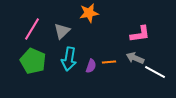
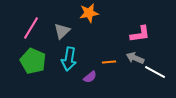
pink line: moved 1 px left, 1 px up
purple semicircle: moved 1 px left, 11 px down; rotated 32 degrees clockwise
